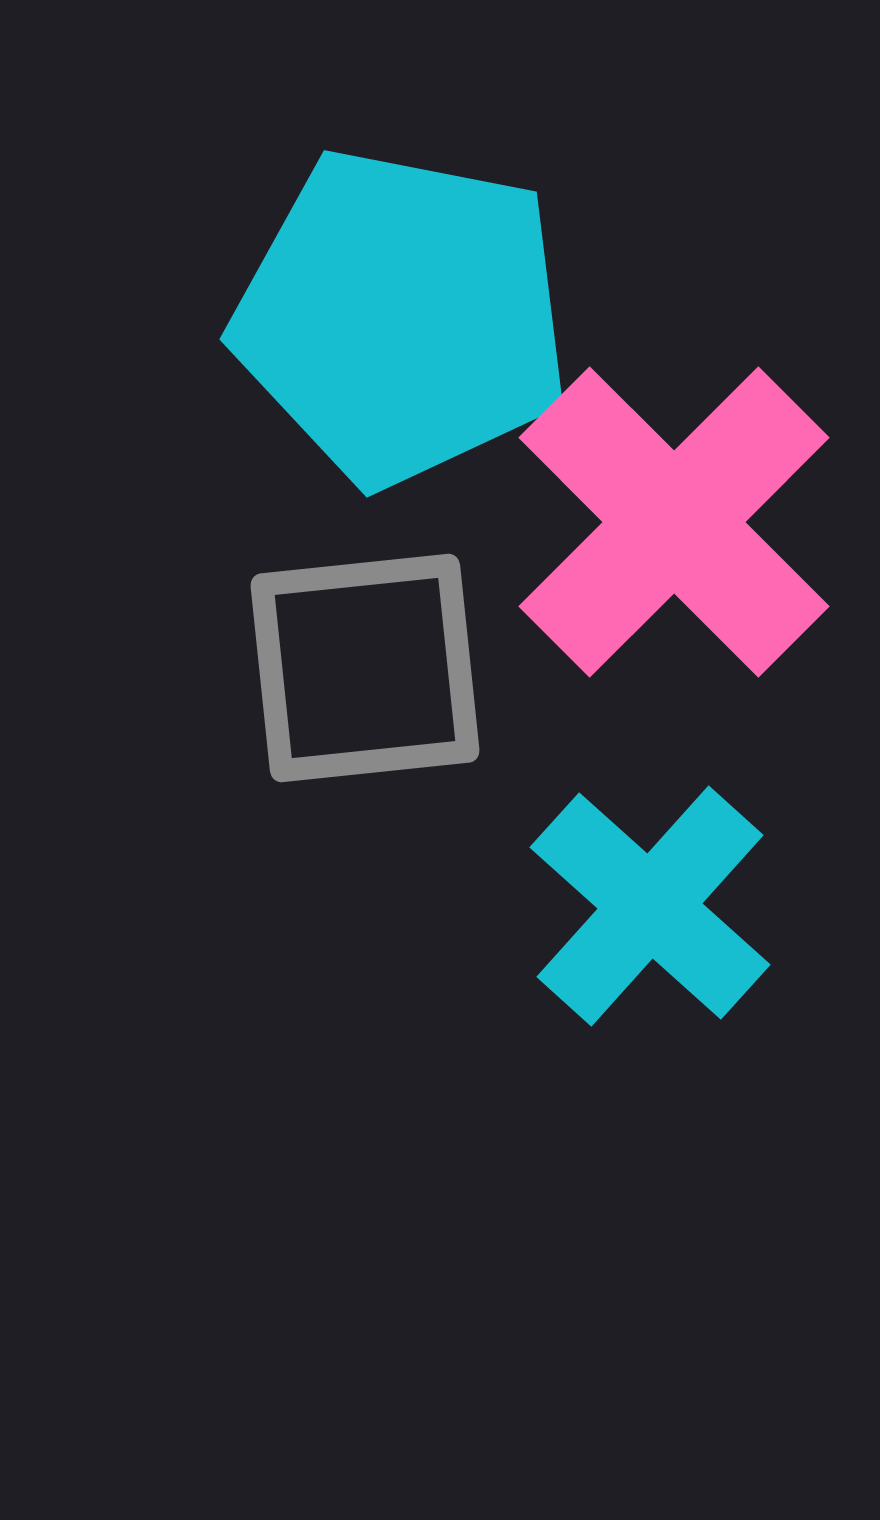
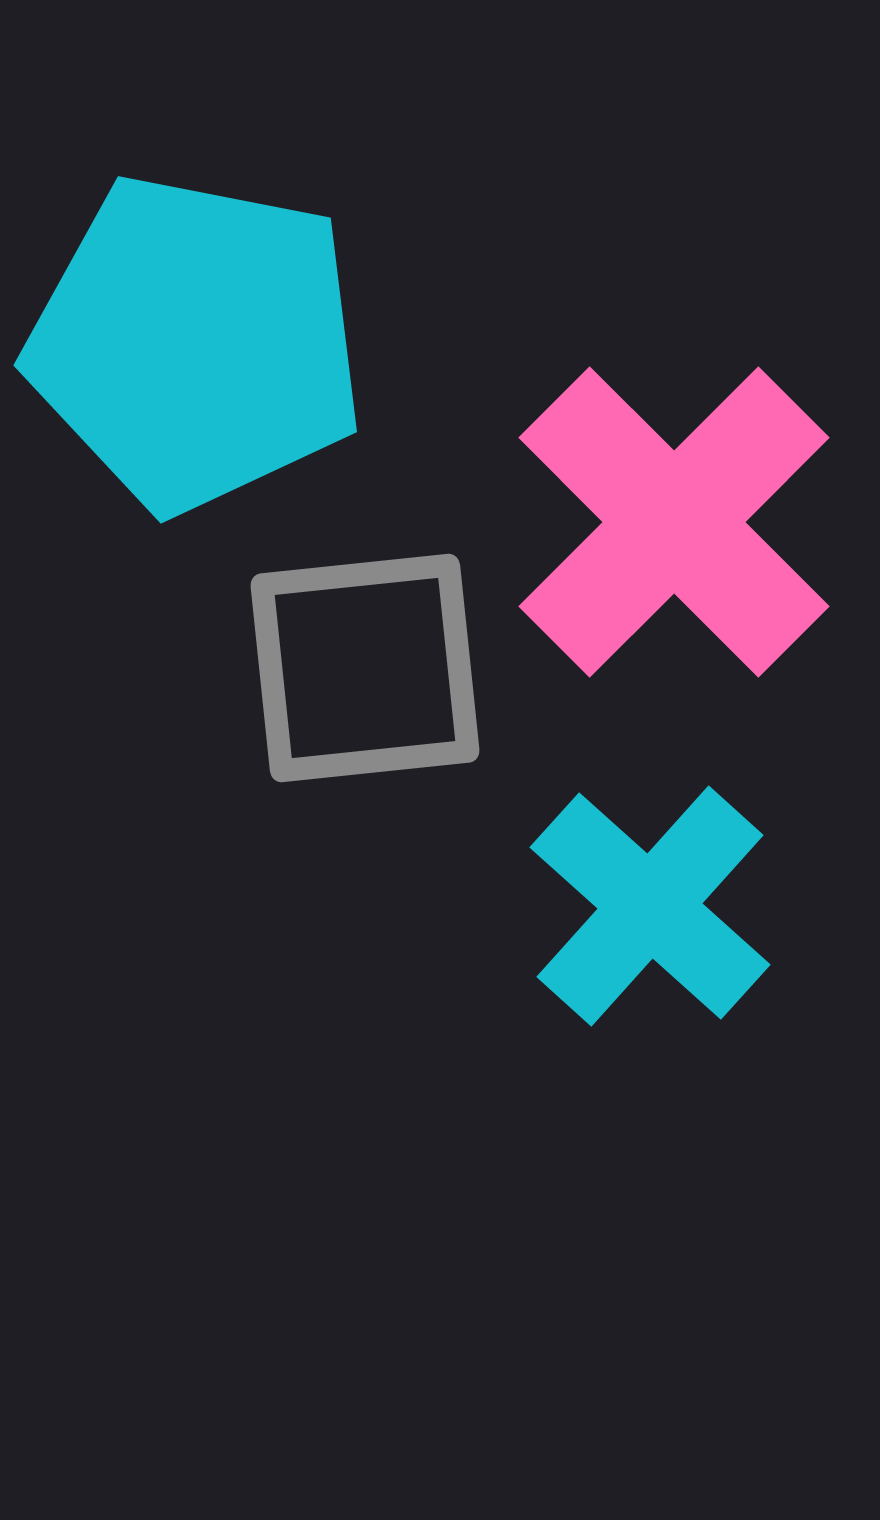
cyan pentagon: moved 206 px left, 26 px down
